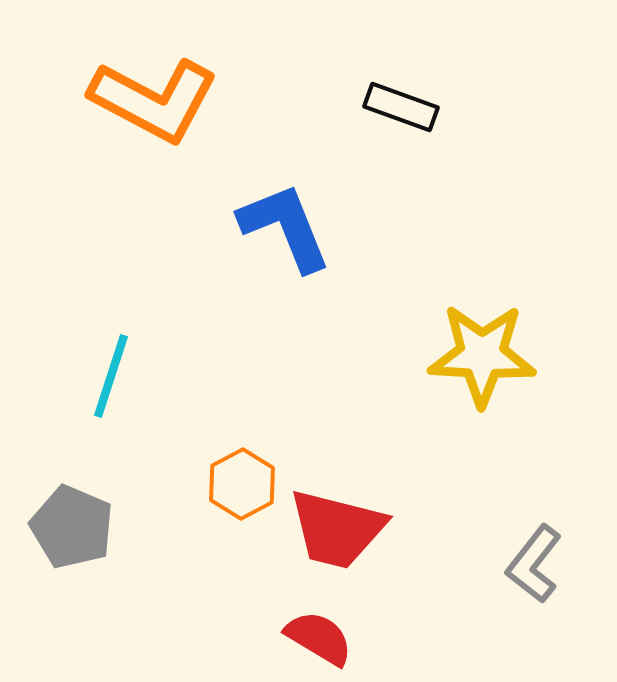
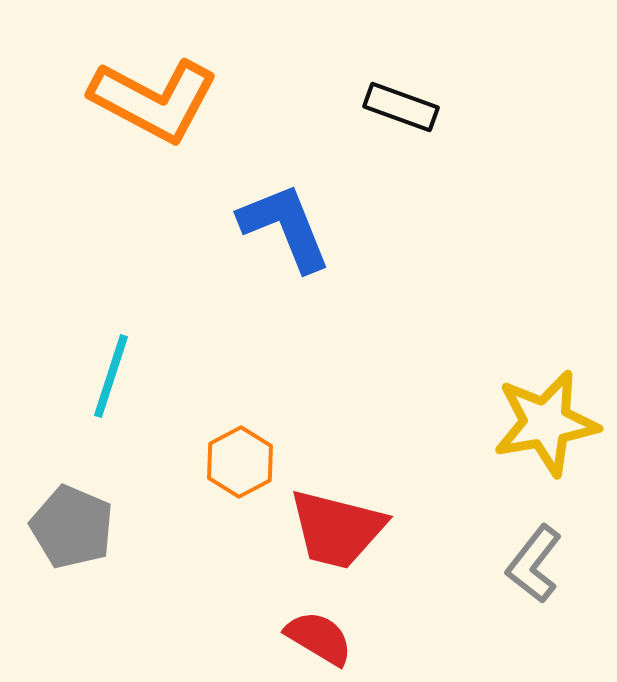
yellow star: moved 64 px right, 68 px down; rotated 13 degrees counterclockwise
orange hexagon: moved 2 px left, 22 px up
